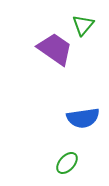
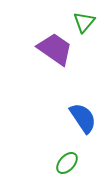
green triangle: moved 1 px right, 3 px up
blue semicircle: rotated 116 degrees counterclockwise
